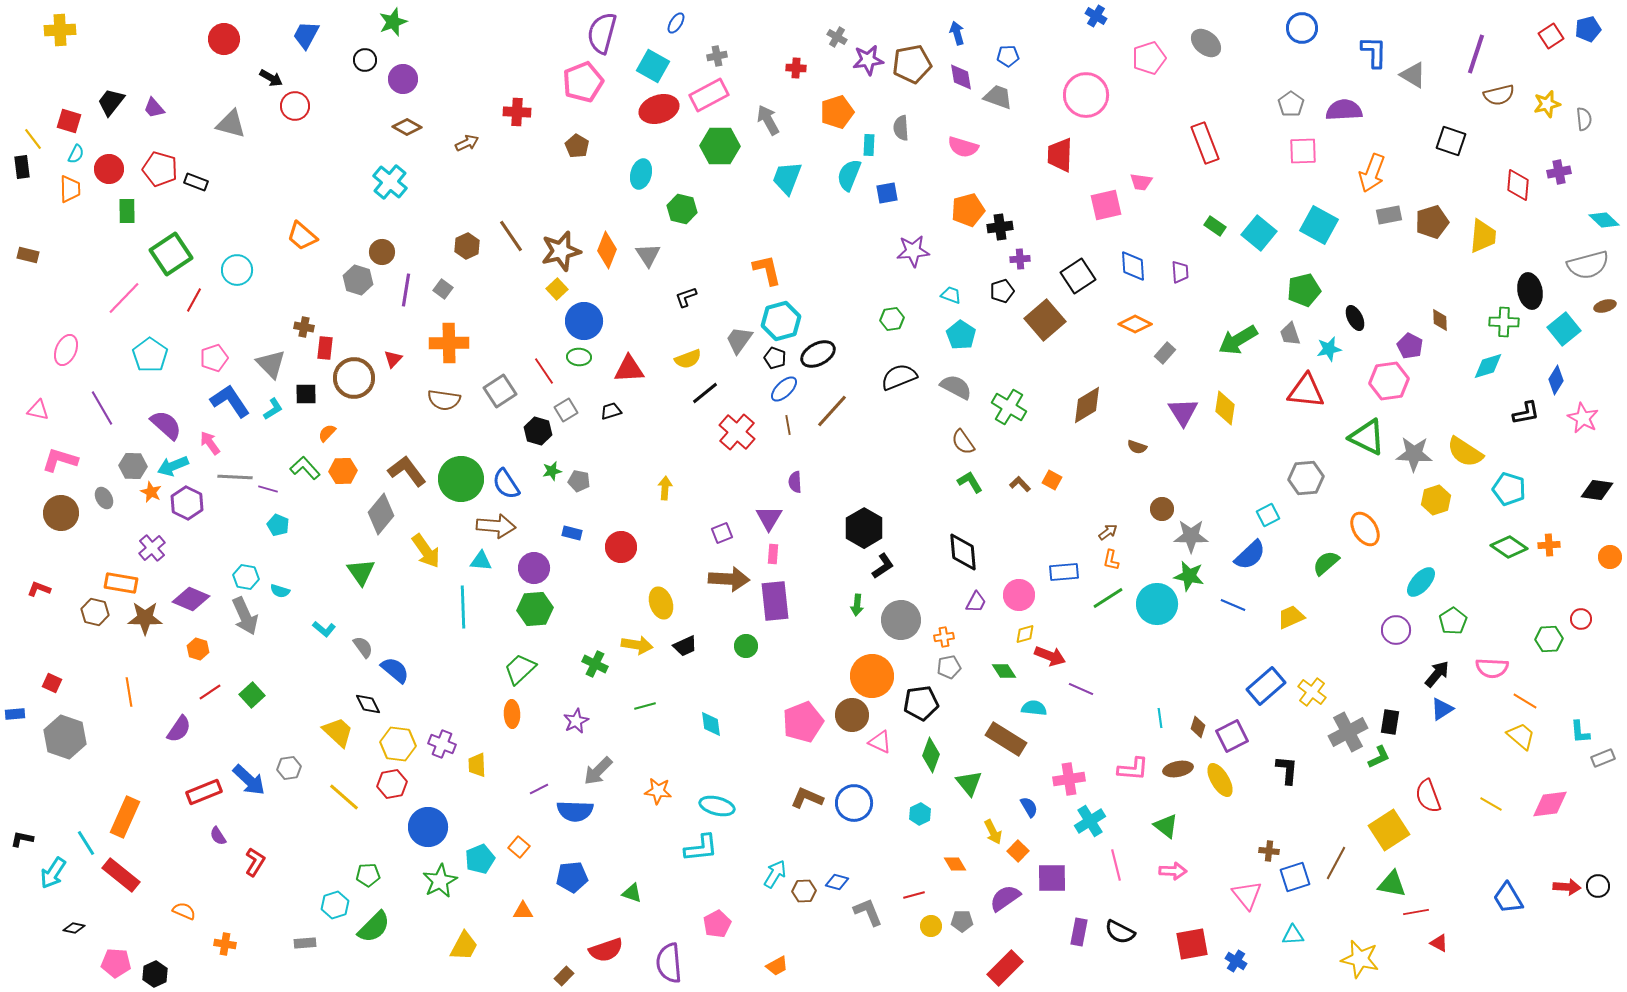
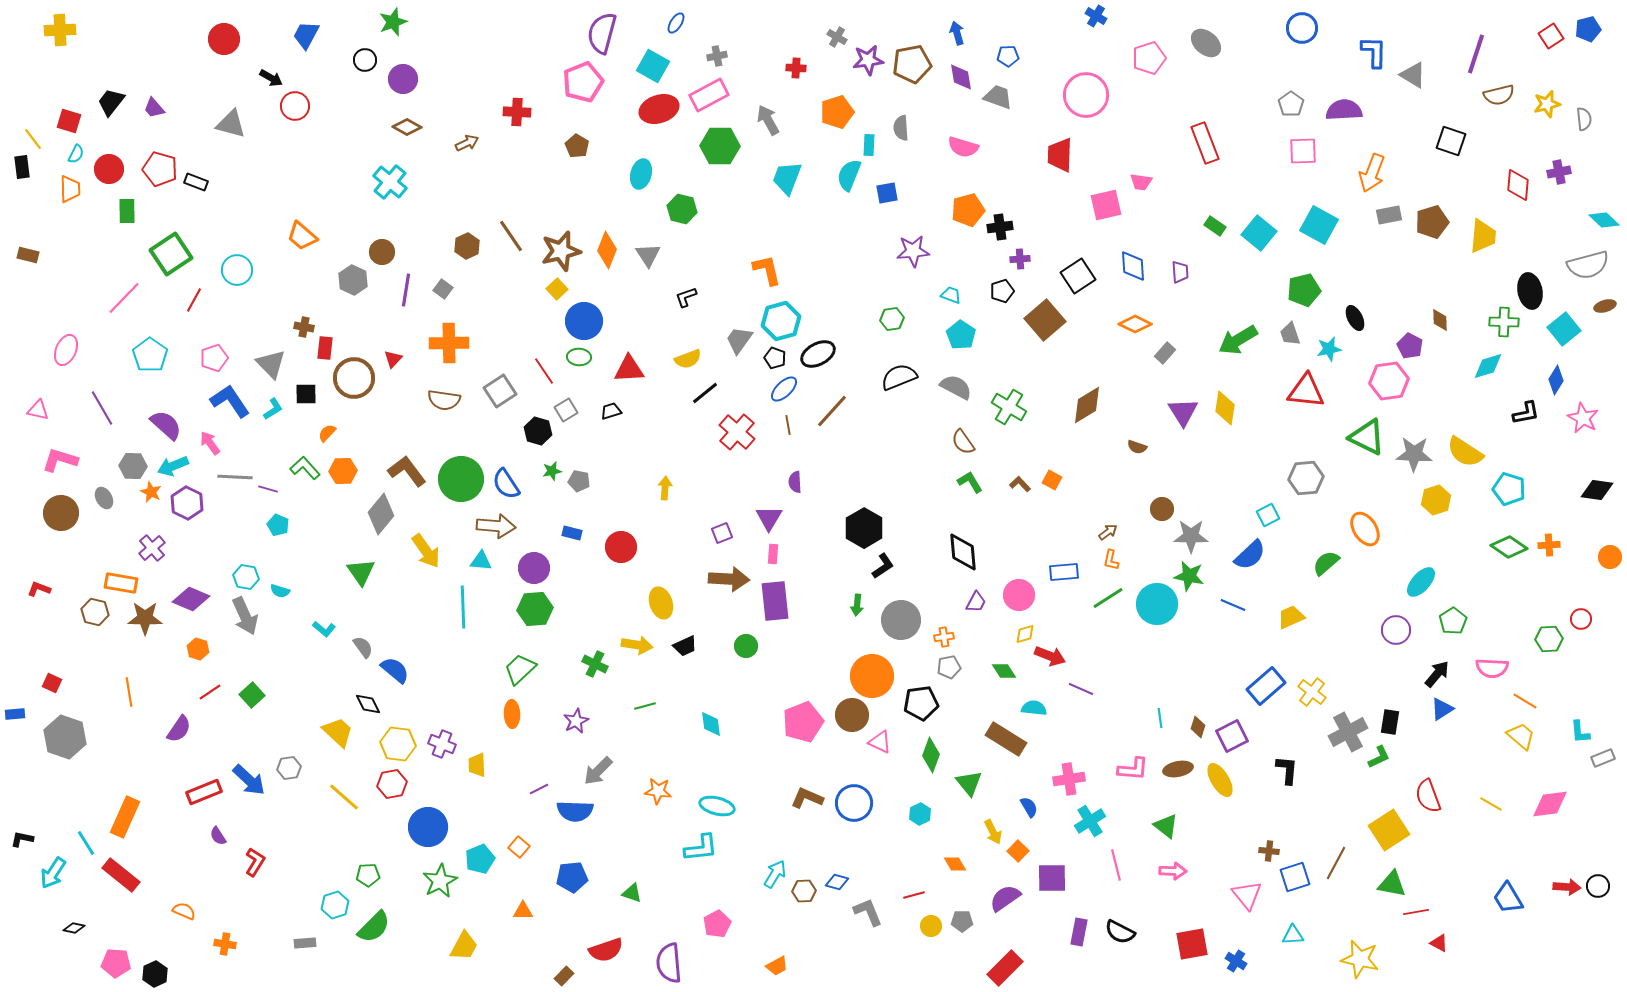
gray hexagon at (358, 280): moved 5 px left; rotated 8 degrees clockwise
